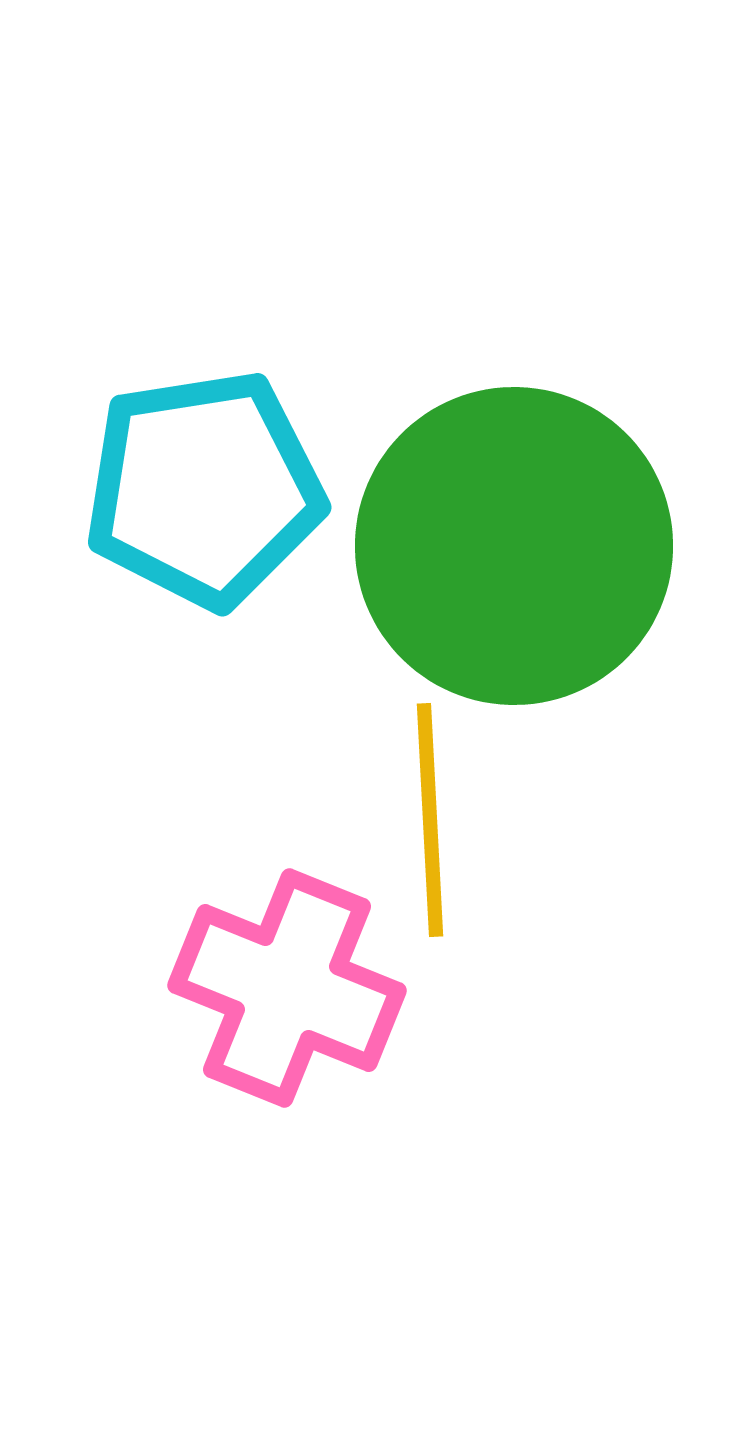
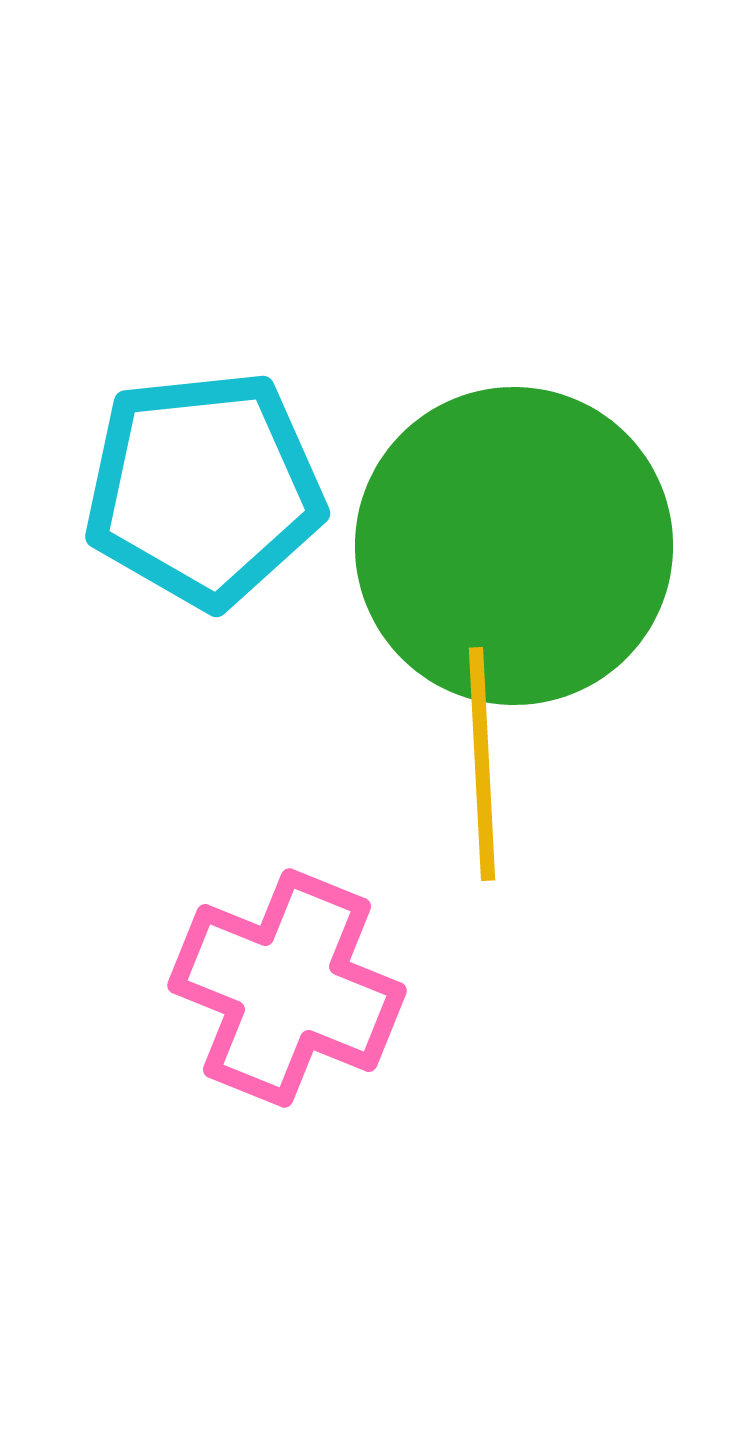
cyan pentagon: rotated 3 degrees clockwise
yellow line: moved 52 px right, 56 px up
